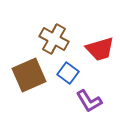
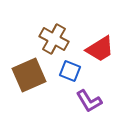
red trapezoid: rotated 16 degrees counterclockwise
blue square: moved 2 px right, 2 px up; rotated 15 degrees counterclockwise
